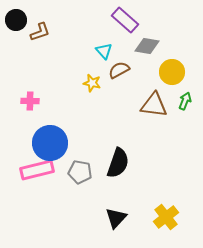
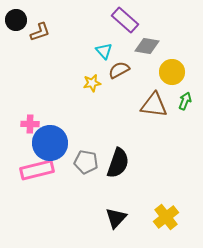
yellow star: rotated 24 degrees counterclockwise
pink cross: moved 23 px down
gray pentagon: moved 6 px right, 10 px up
